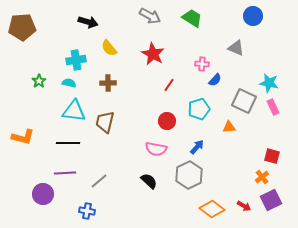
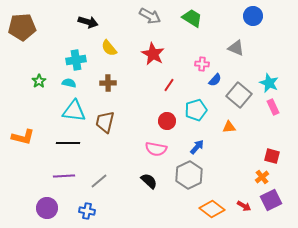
cyan star: rotated 12 degrees clockwise
gray square: moved 5 px left, 6 px up; rotated 15 degrees clockwise
cyan pentagon: moved 3 px left, 1 px down
purple line: moved 1 px left, 3 px down
purple circle: moved 4 px right, 14 px down
